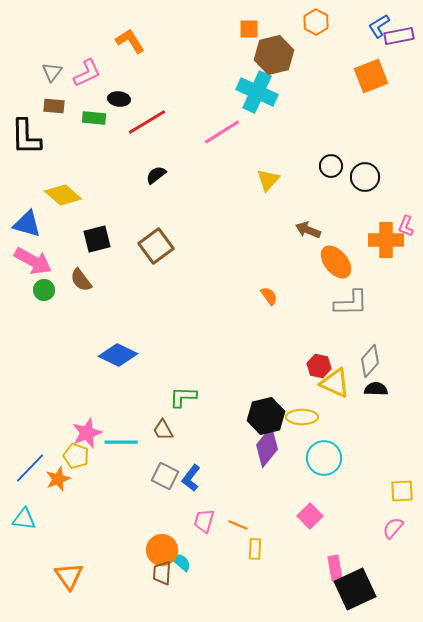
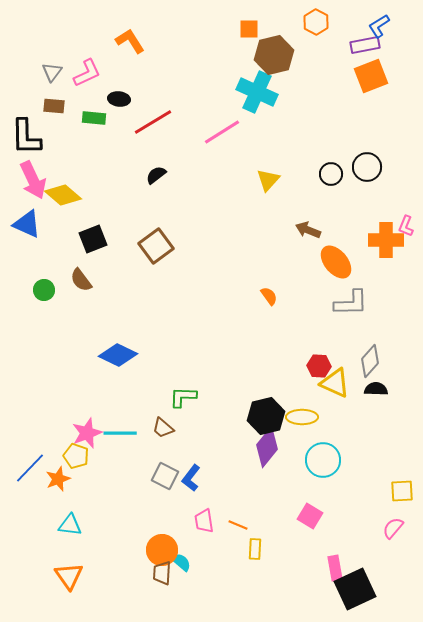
purple rectangle at (399, 36): moved 34 px left, 9 px down
red line at (147, 122): moved 6 px right
black circle at (331, 166): moved 8 px down
black circle at (365, 177): moved 2 px right, 10 px up
blue triangle at (27, 224): rotated 8 degrees clockwise
black square at (97, 239): moved 4 px left; rotated 8 degrees counterclockwise
pink arrow at (33, 261): moved 81 px up; rotated 36 degrees clockwise
red hexagon at (319, 366): rotated 10 degrees counterclockwise
brown trapezoid at (163, 430): moved 2 px up; rotated 20 degrees counterclockwise
cyan line at (121, 442): moved 1 px left, 9 px up
cyan circle at (324, 458): moved 1 px left, 2 px down
pink square at (310, 516): rotated 15 degrees counterclockwise
cyan triangle at (24, 519): moved 46 px right, 6 px down
pink trapezoid at (204, 521): rotated 25 degrees counterclockwise
